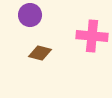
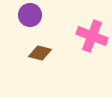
pink cross: rotated 16 degrees clockwise
